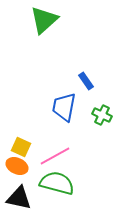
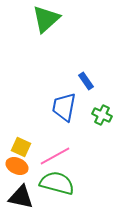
green triangle: moved 2 px right, 1 px up
black triangle: moved 2 px right, 1 px up
